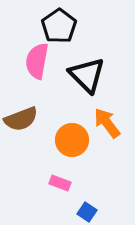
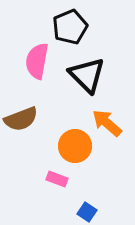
black pentagon: moved 11 px right, 1 px down; rotated 12 degrees clockwise
orange arrow: rotated 12 degrees counterclockwise
orange circle: moved 3 px right, 6 px down
pink rectangle: moved 3 px left, 4 px up
